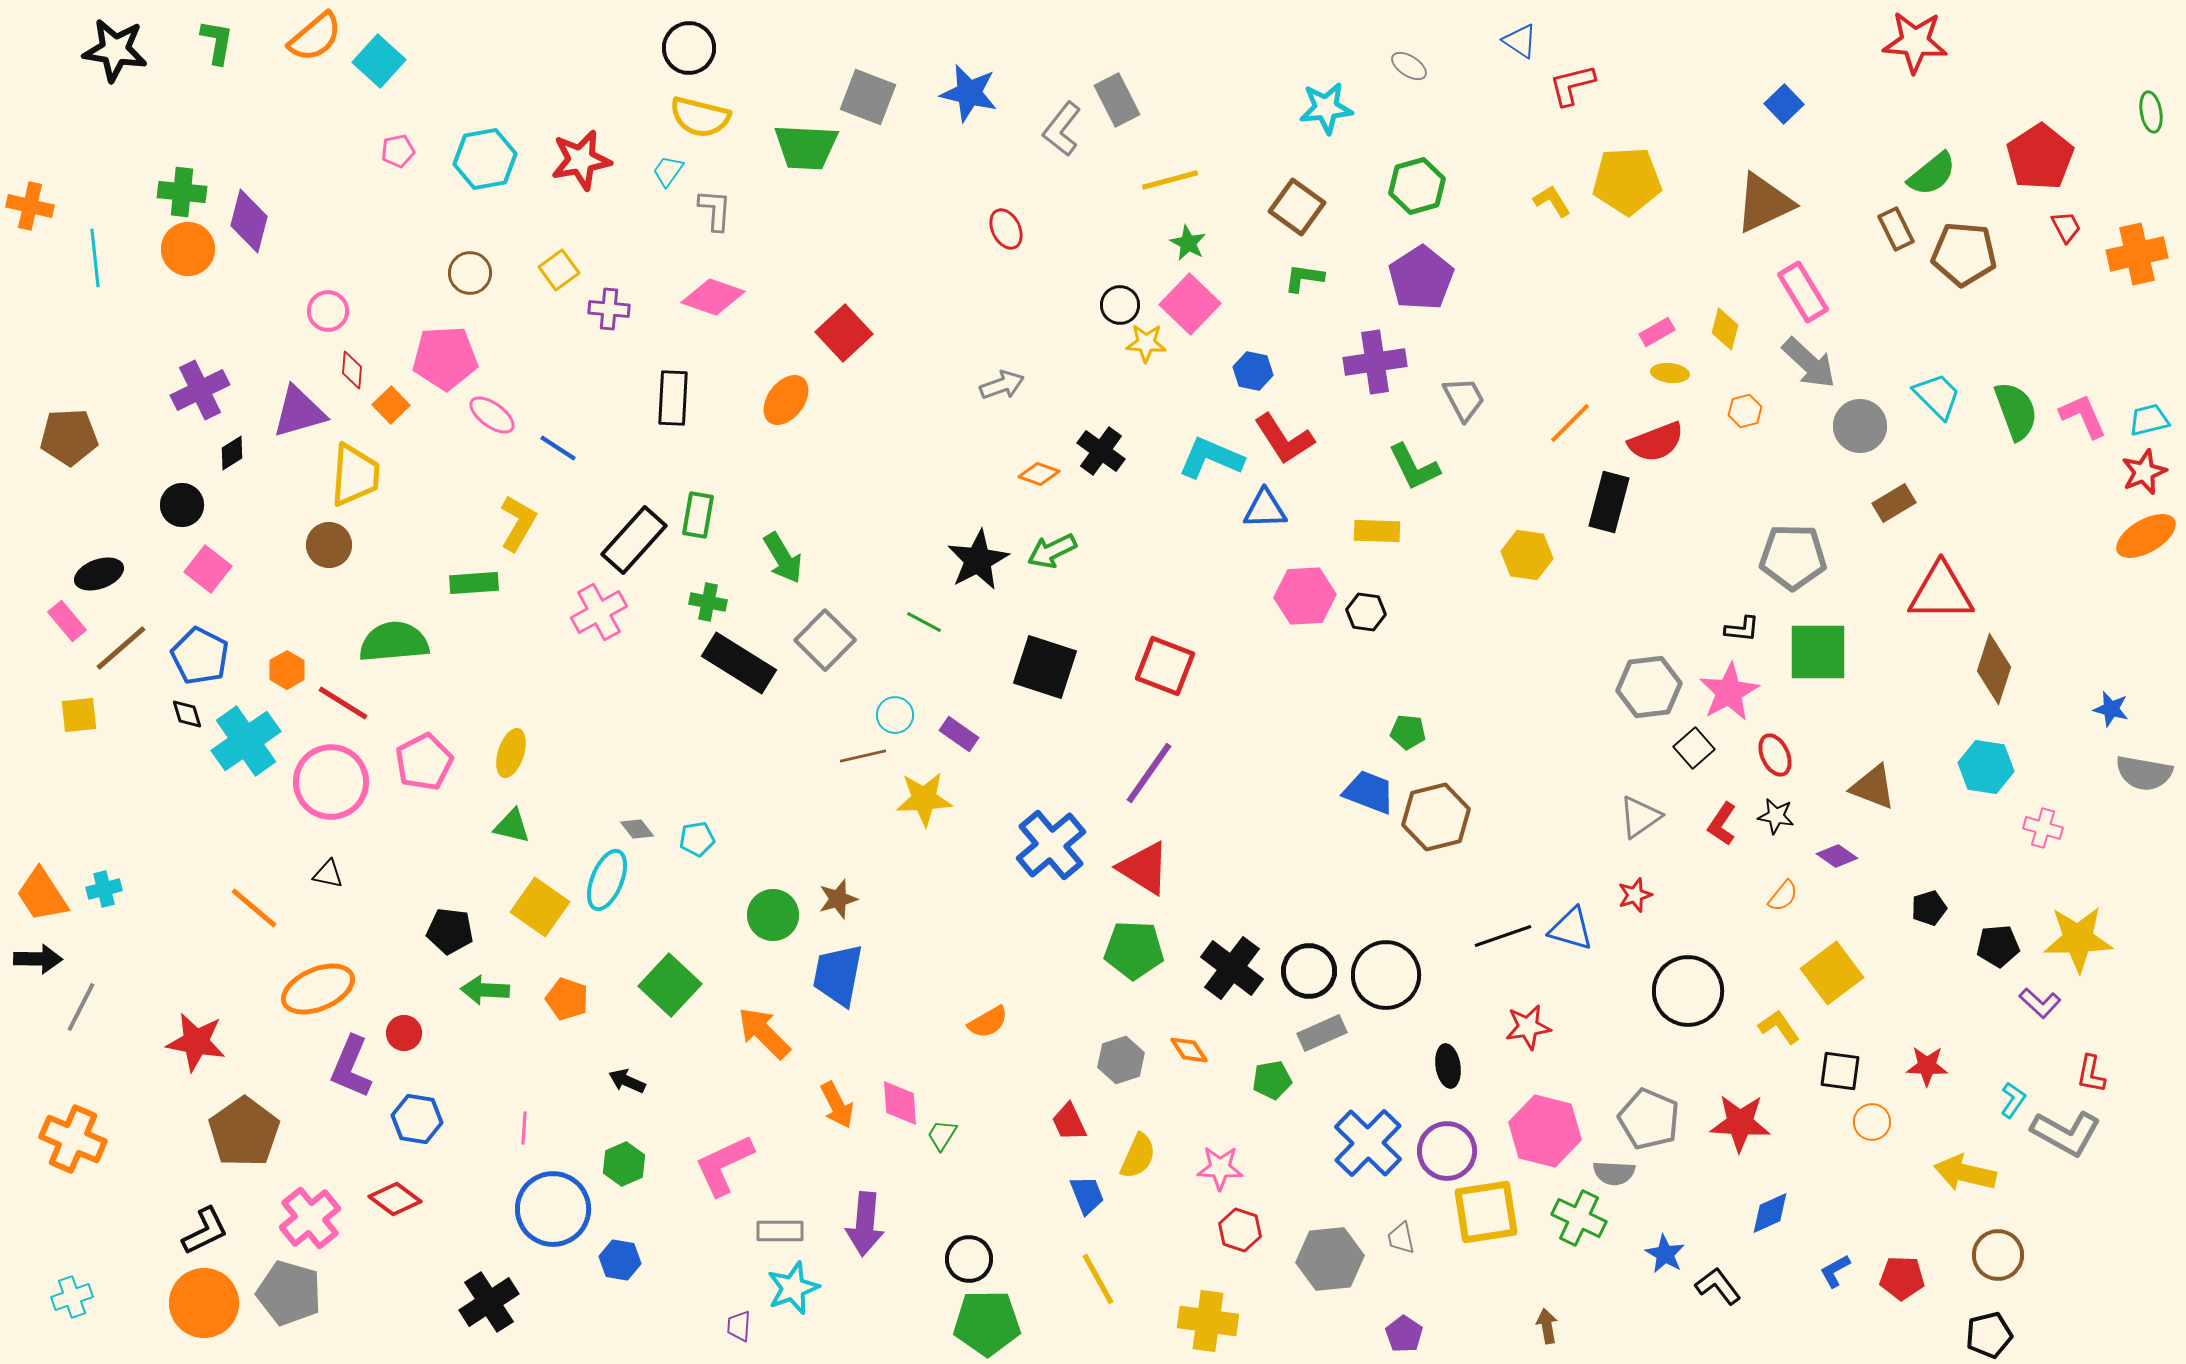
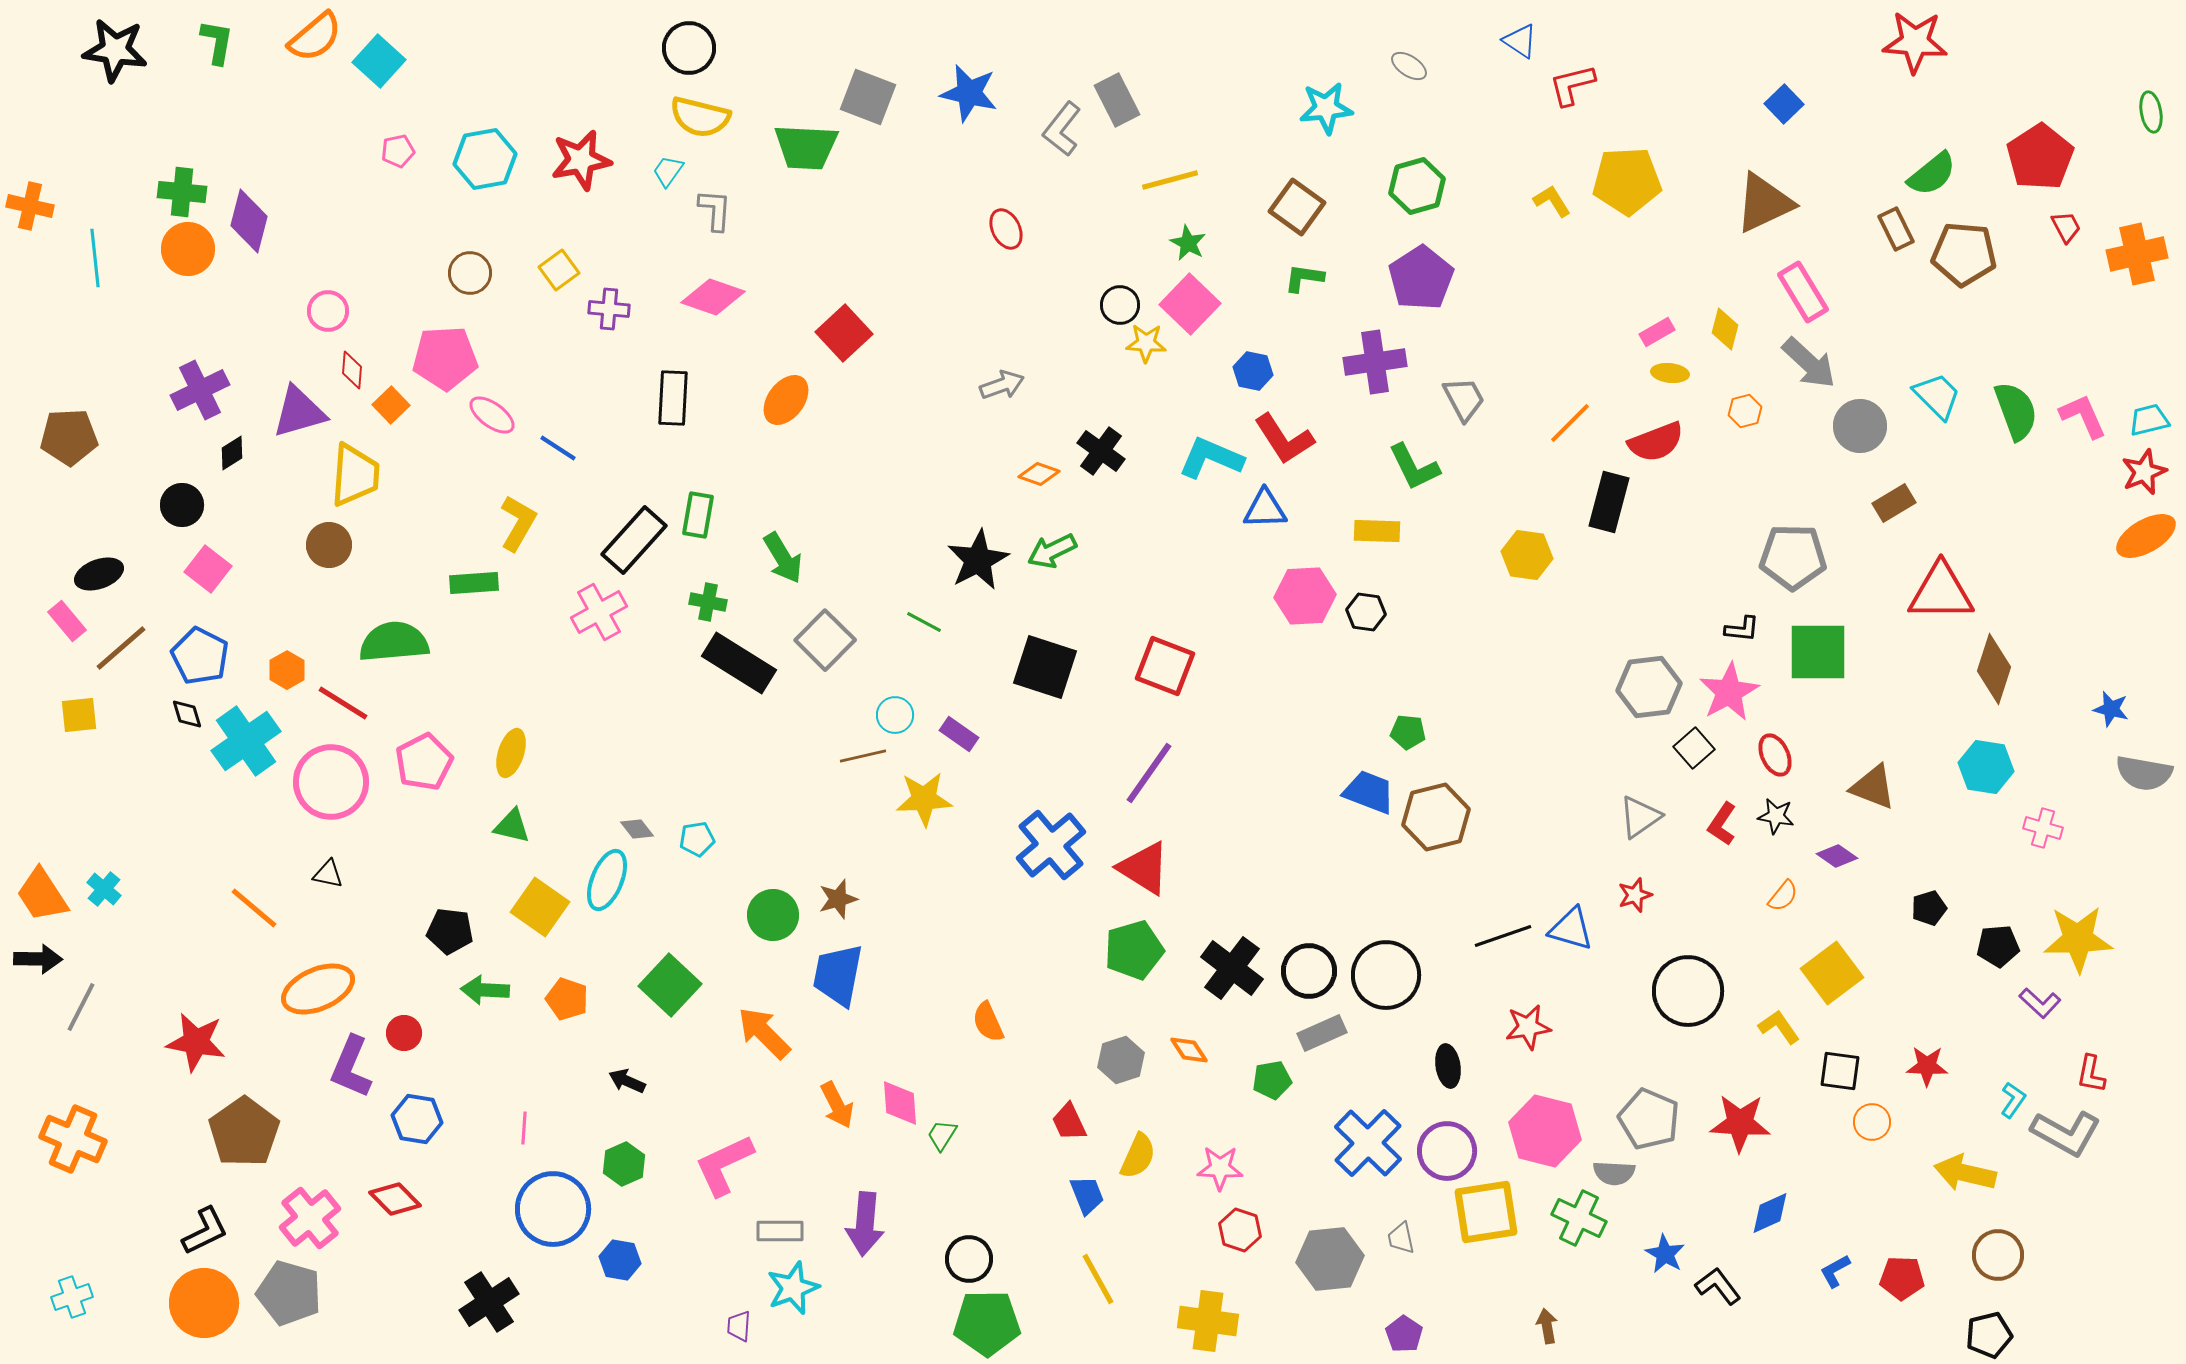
cyan cross at (104, 889): rotated 36 degrees counterclockwise
green pentagon at (1134, 950): rotated 18 degrees counterclockwise
orange semicircle at (988, 1022): rotated 96 degrees clockwise
red diamond at (395, 1199): rotated 9 degrees clockwise
